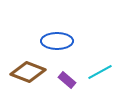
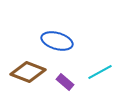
blue ellipse: rotated 16 degrees clockwise
purple rectangle: moved 2 px left, 2 px down
